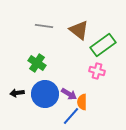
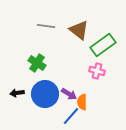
gray line: moved 2 px right
